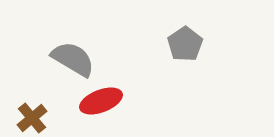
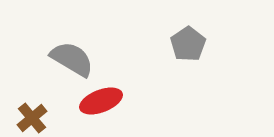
gray pentagon: moved 3 px right
gray semicircle: moved 1 px left
